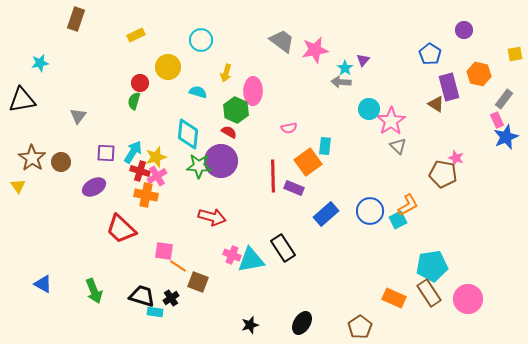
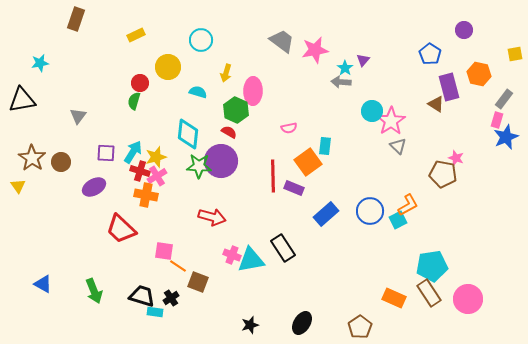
cyan circle at (369, 109): moved 3 px right, 2 px down
pink rectangle at (497, 120): rotated 42 degrees clockwise
